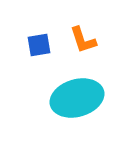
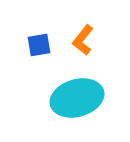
orange L-shape: rotated 56 degrees clockwise
